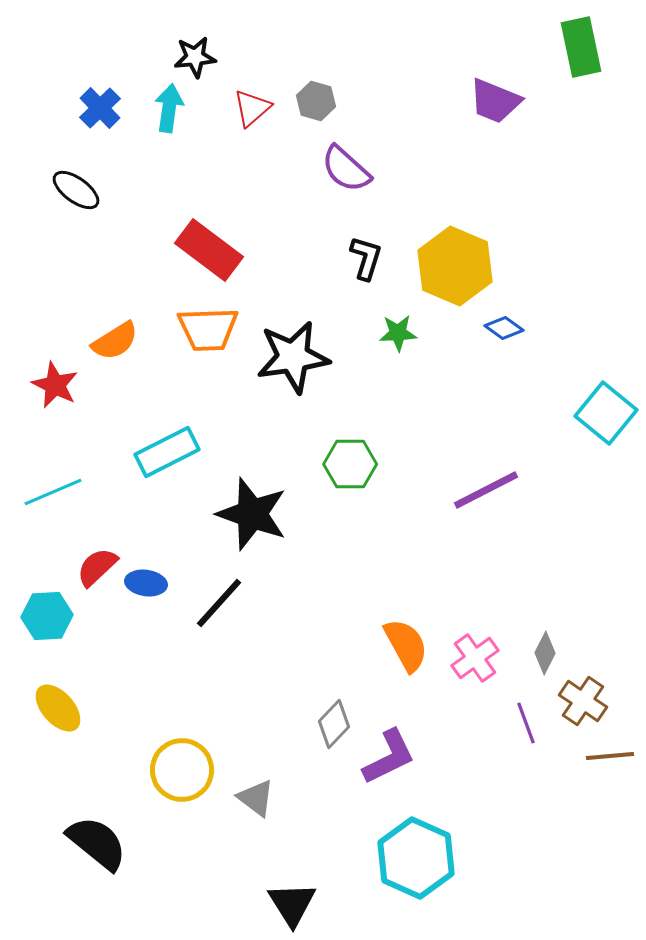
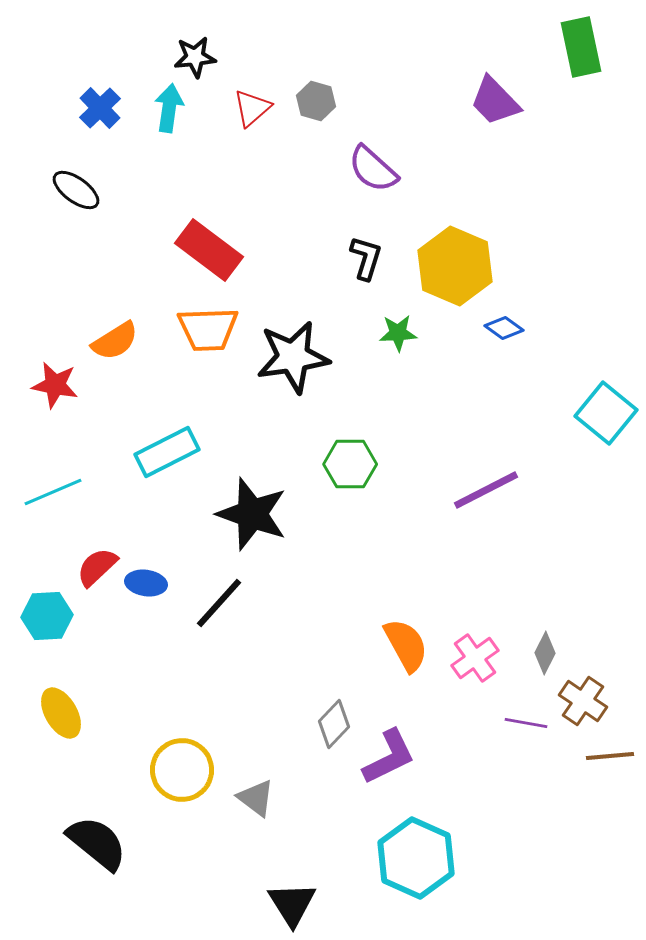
purple trapezoid at (495, 101): rotated 24 degrees clockwise
purple semicircle at (346, 169): moved 27 px right
red star at (55, 385): rotated 15 degrees counterclockwise
yellow ellipse at (58, 708): moved 3 px right, 5 px down; rotated 12 degrees clockwise
purple line at (526, 723): rotated 60 degrees counterclockwise
